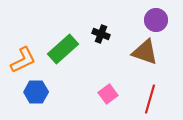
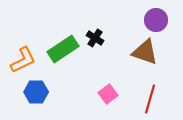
black cross: moved 6 px left, 4 px down; rotated 12 degrees clockwise
green rectangle: rotated 8 degrees clockwise
